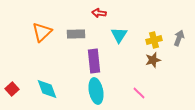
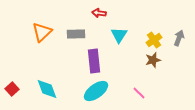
yellow cross: rotated 21 degrees counterclockwise
cyan ellipse: rotated 65 degrees clockwise
